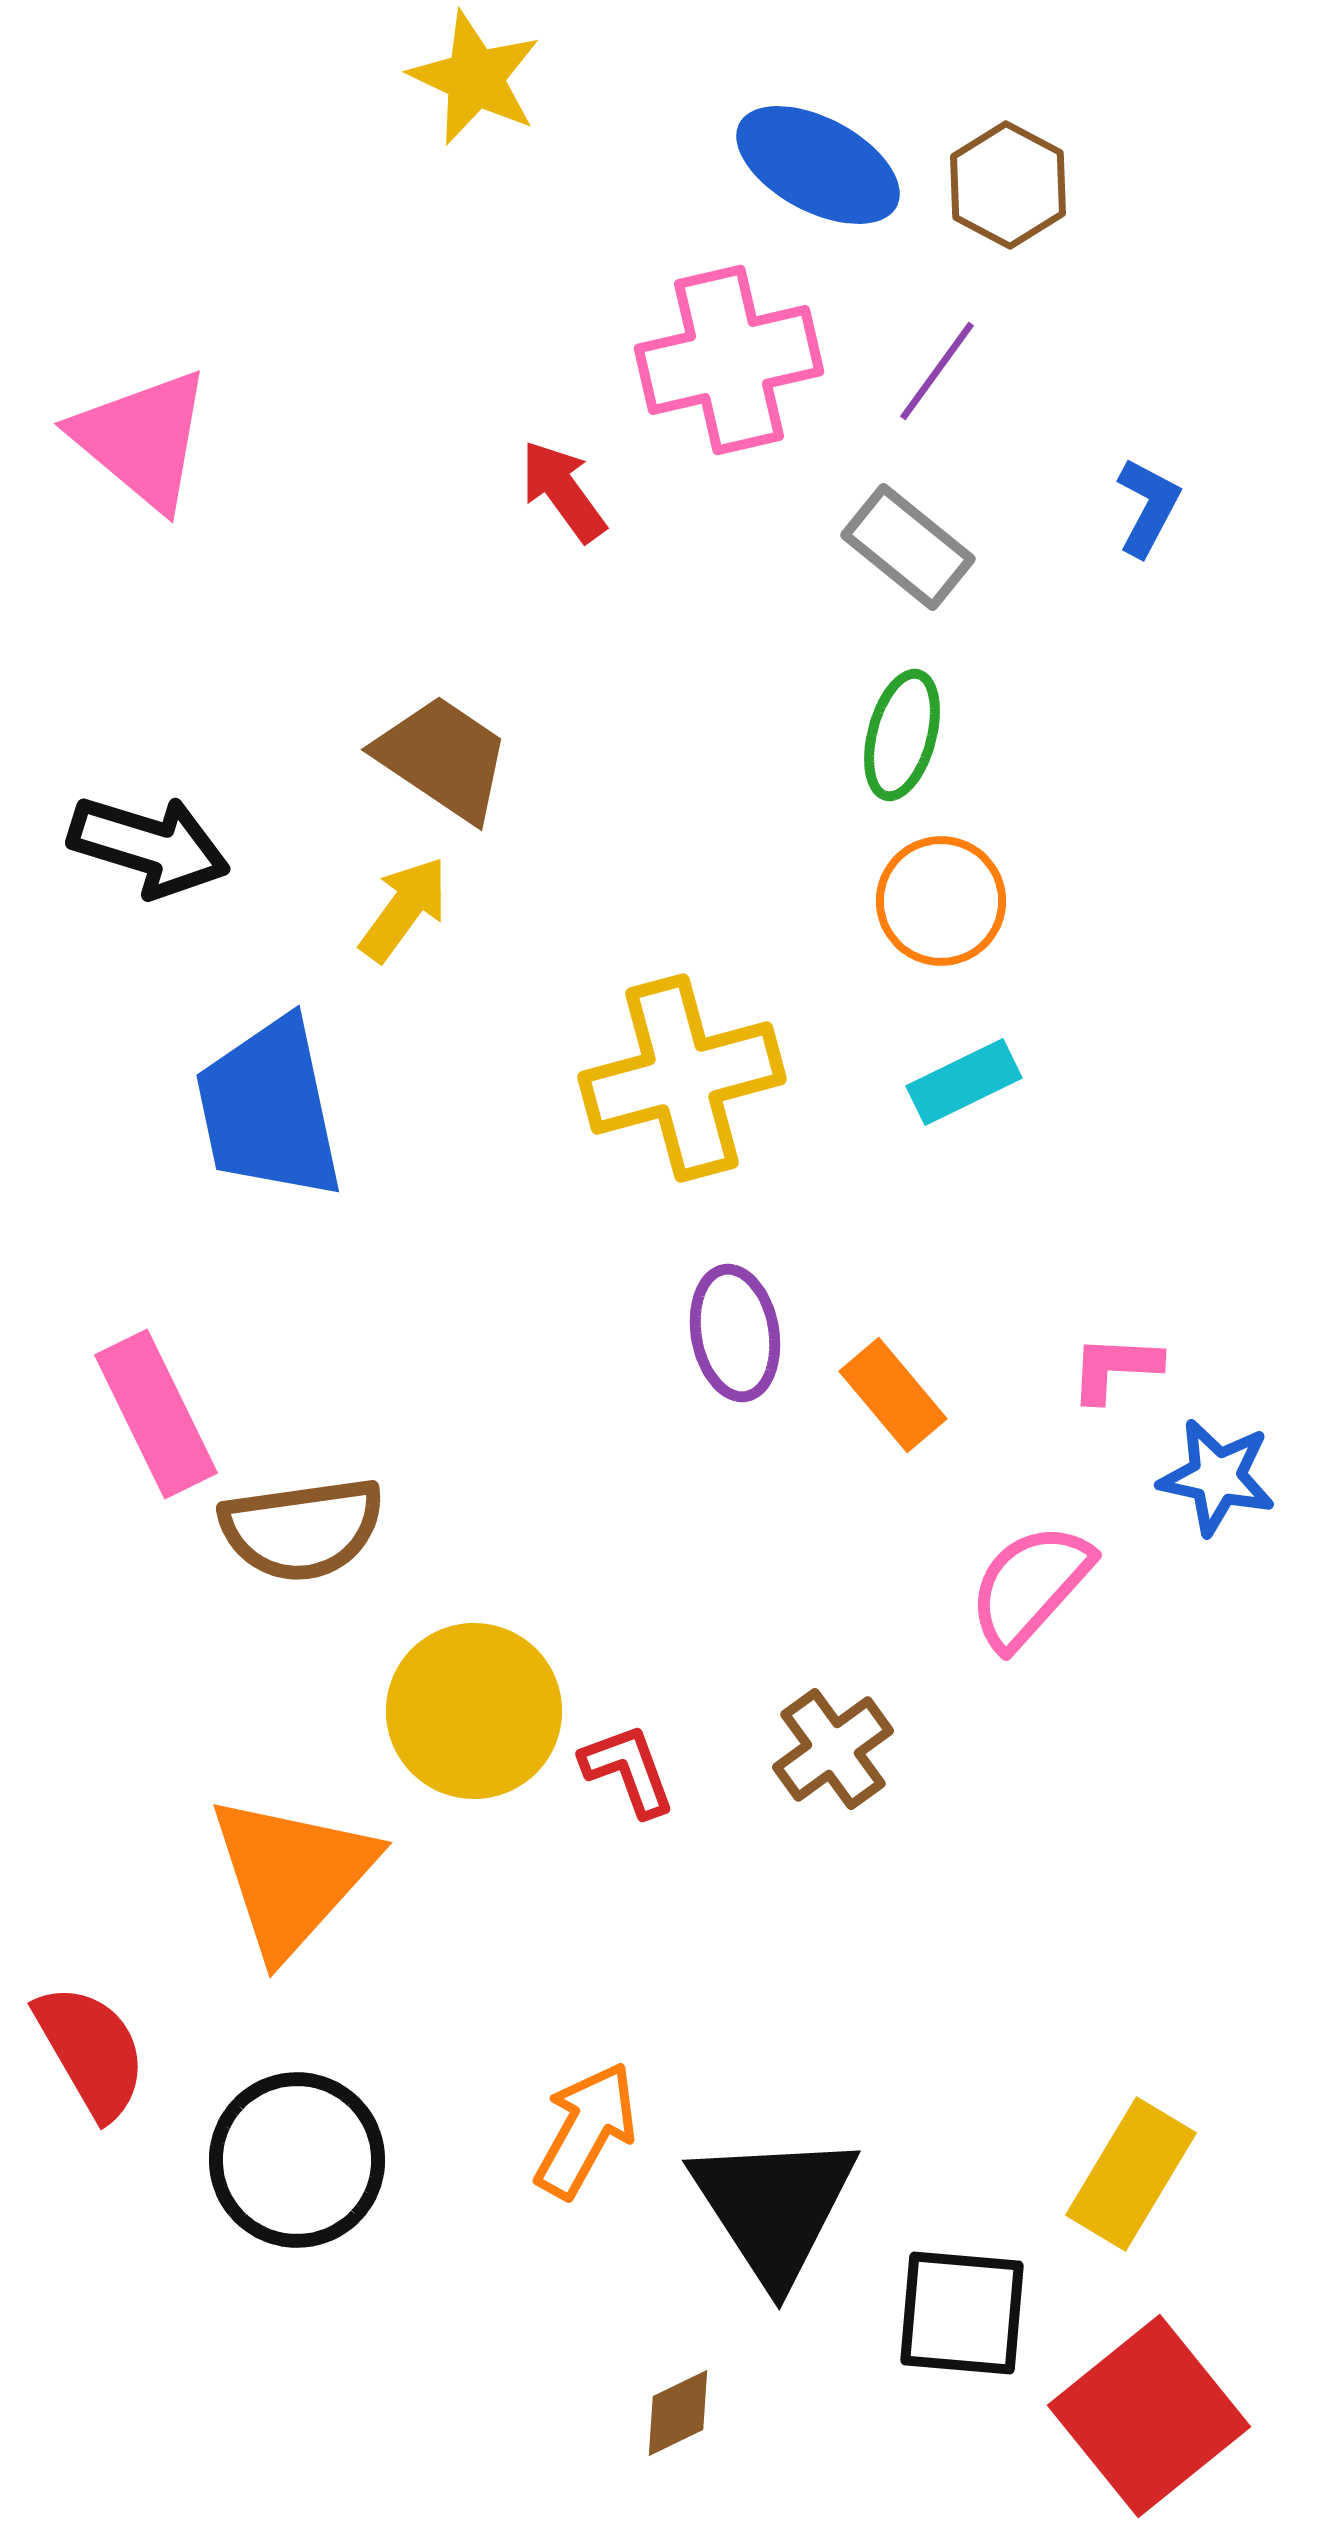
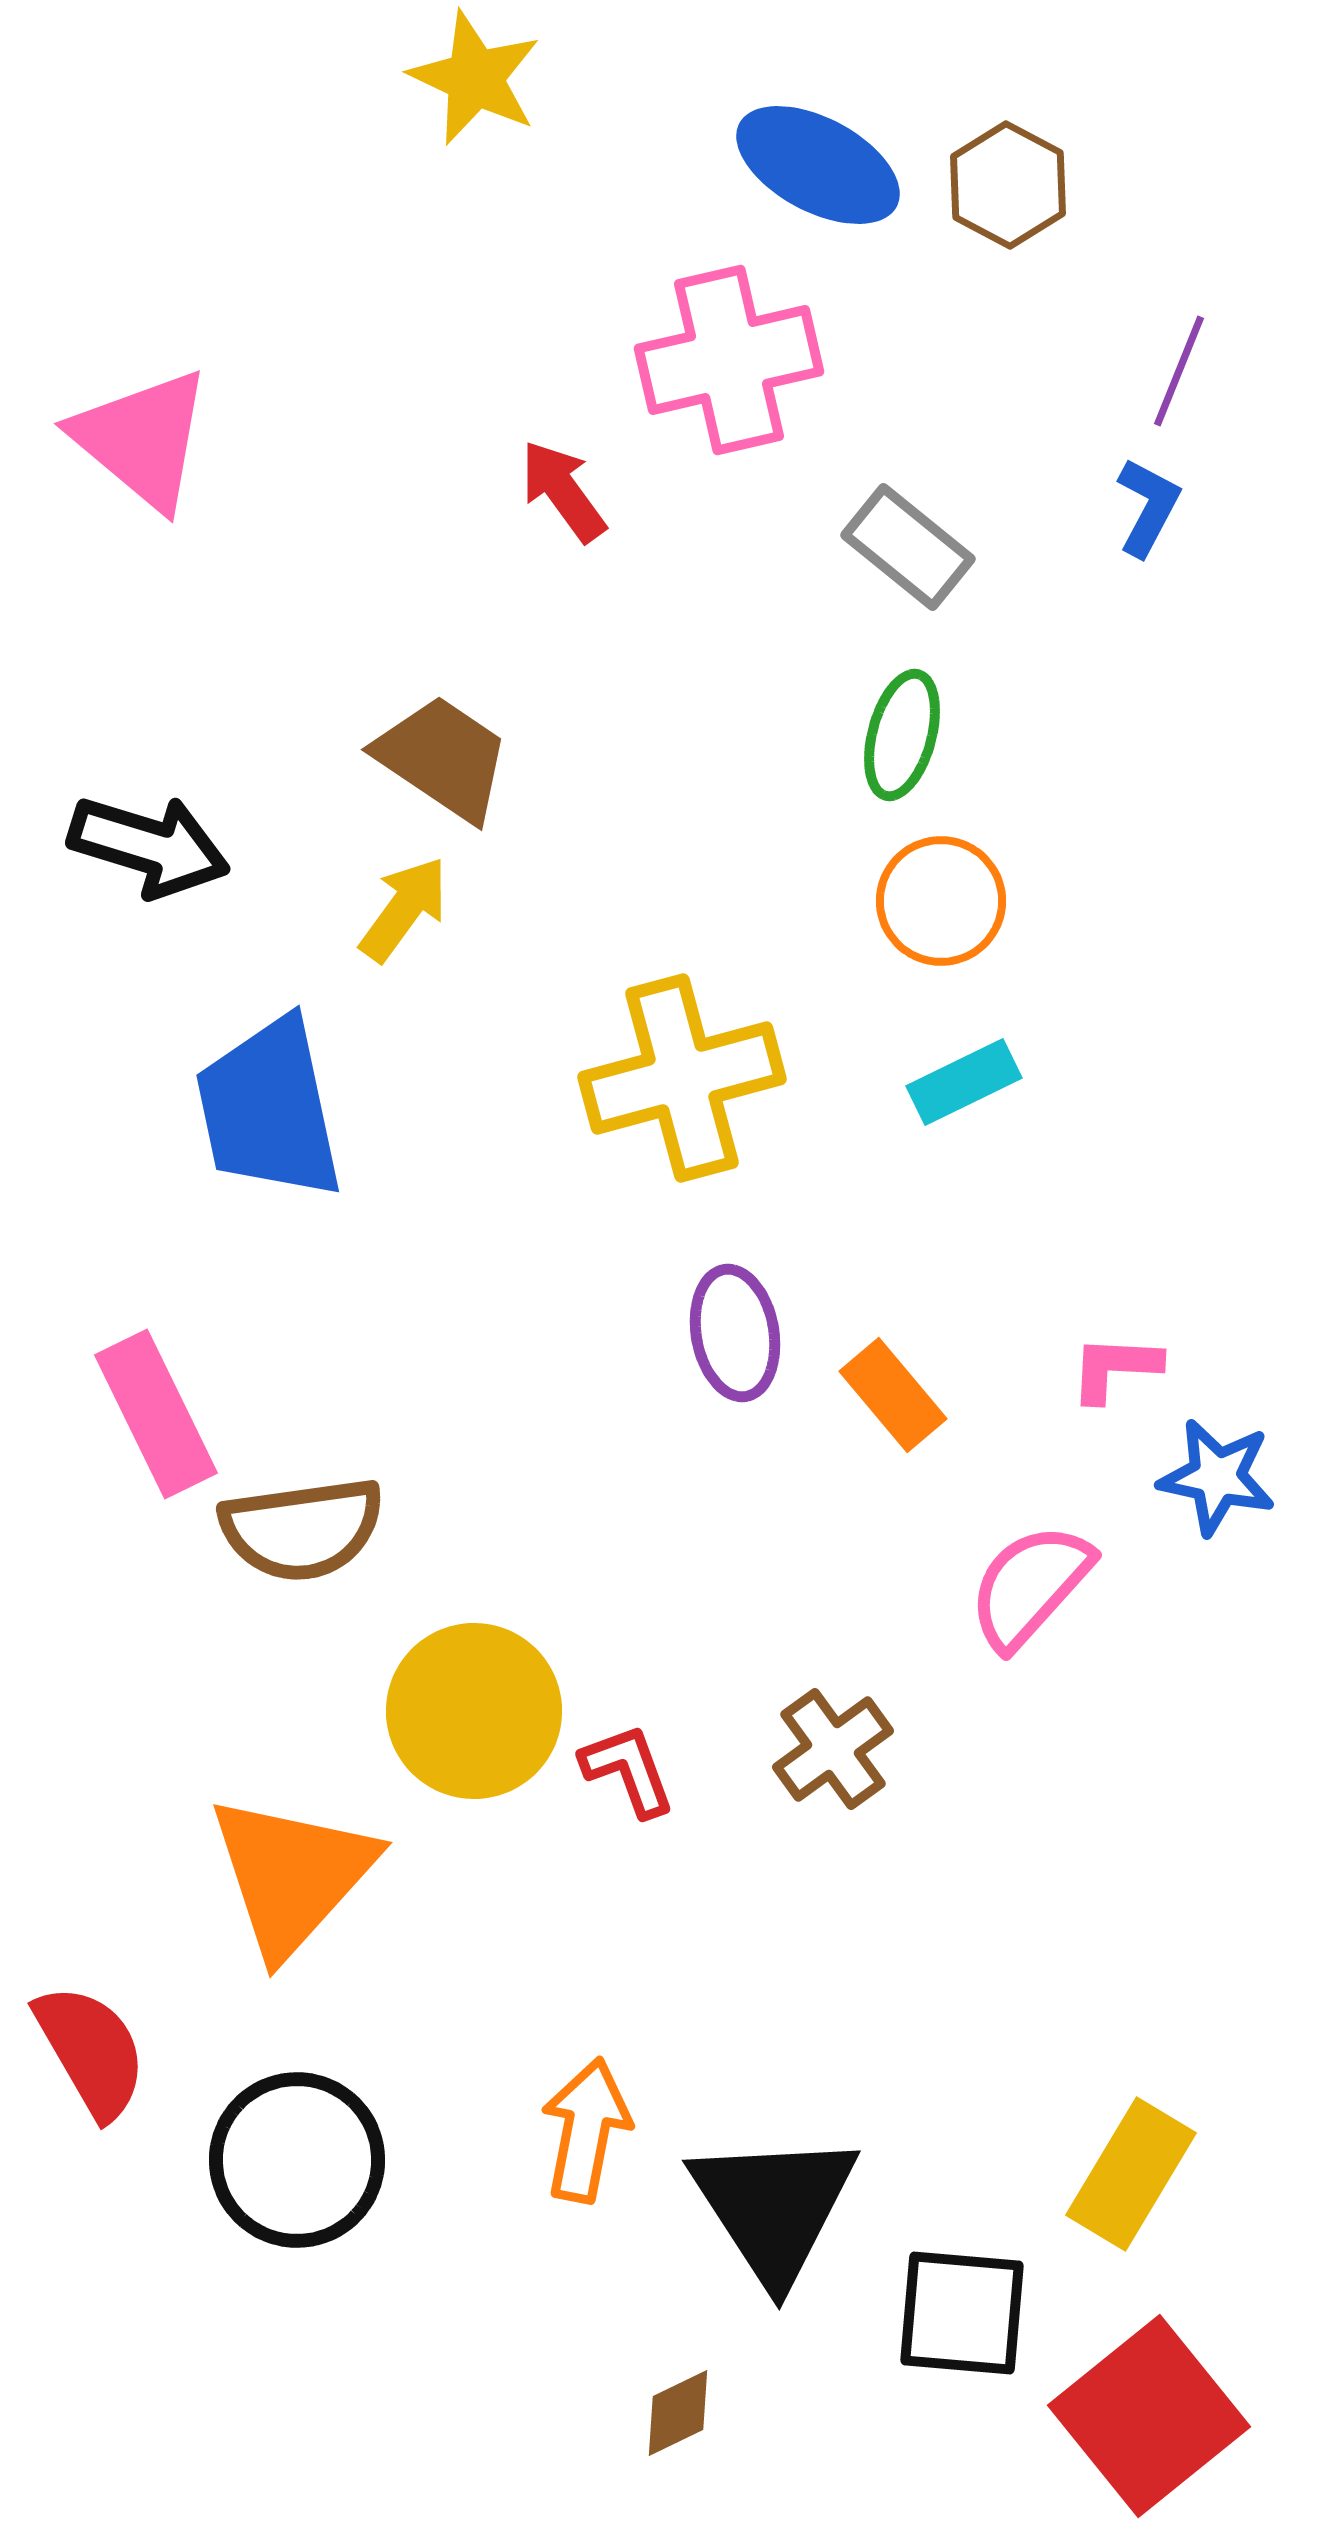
purple line: moved 242 px right; rotated 14 degrees counterclockwise
orange arrow: rotated 18 degrees counterclockwise
